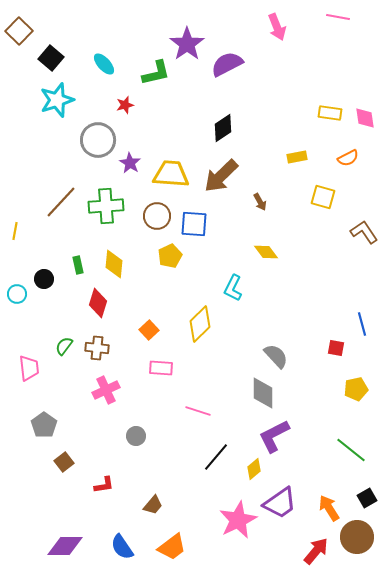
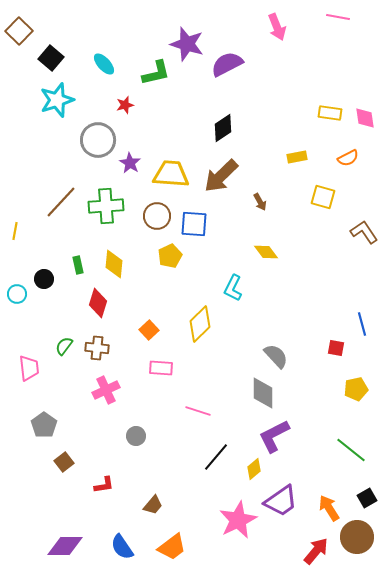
purple star at (187, 44): rotated 20 degrees counterclockwise
purple trapezoid at (280, 503): moved 1 px right, 2 px up
